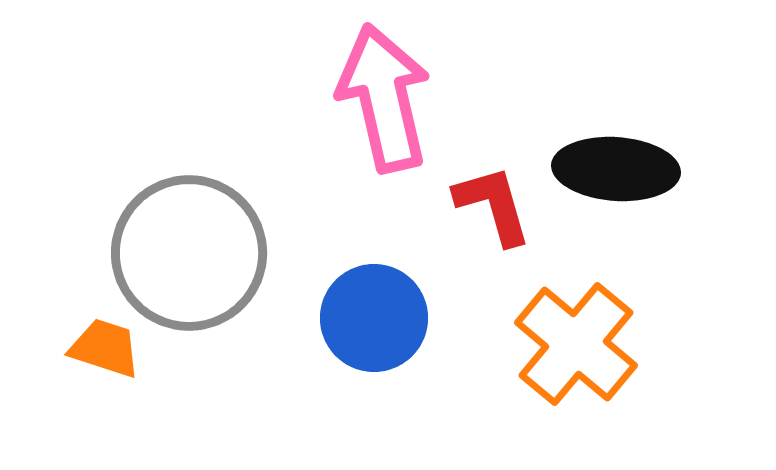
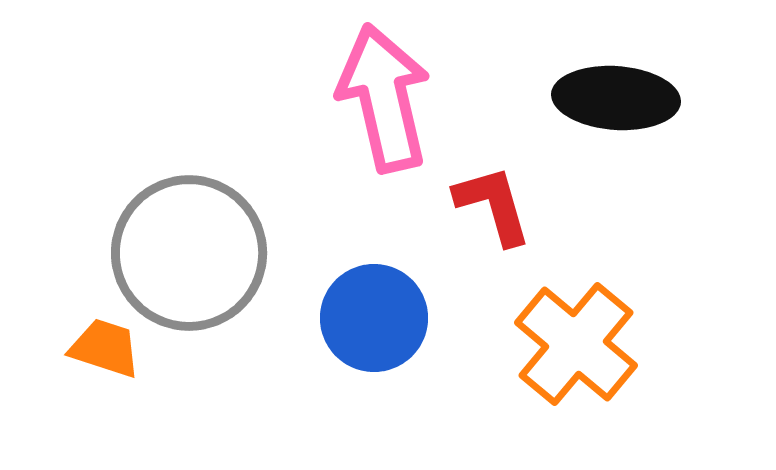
black ellipse: moved 71 px up
